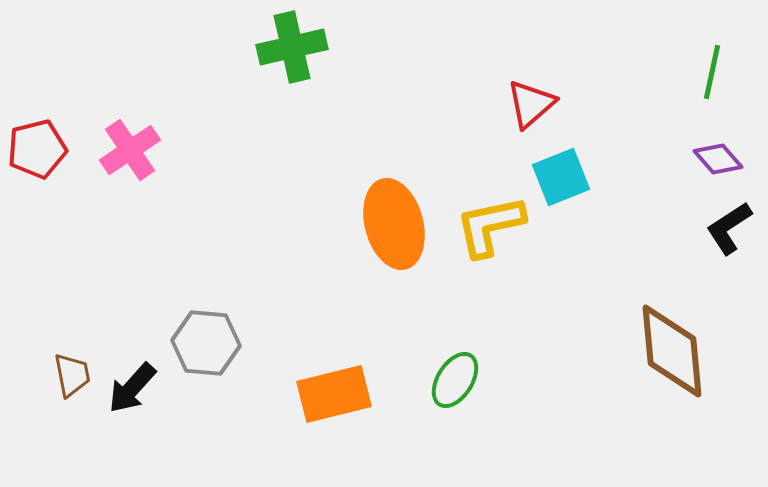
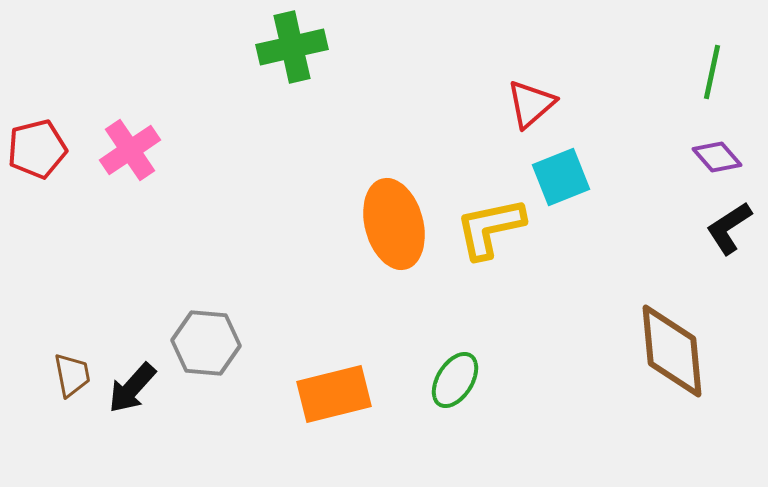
purple diamond: moved 1 px left, 2 px up
yellow L-shape: moved 2 px down
